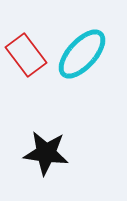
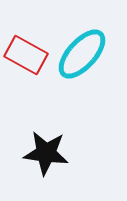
red rectangle: rotated 24 degrees counterclockwise
